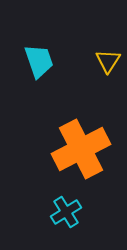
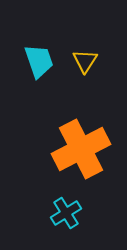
yellow triangle: moved 23 px left
cyan cross: moved 1 px down
